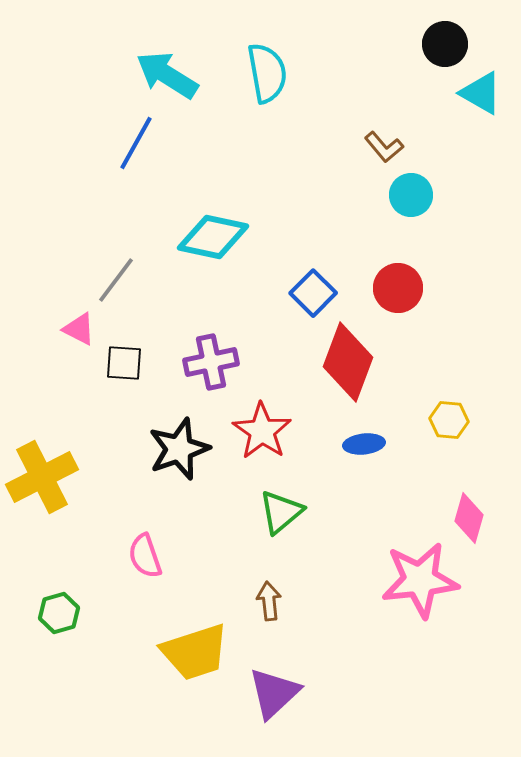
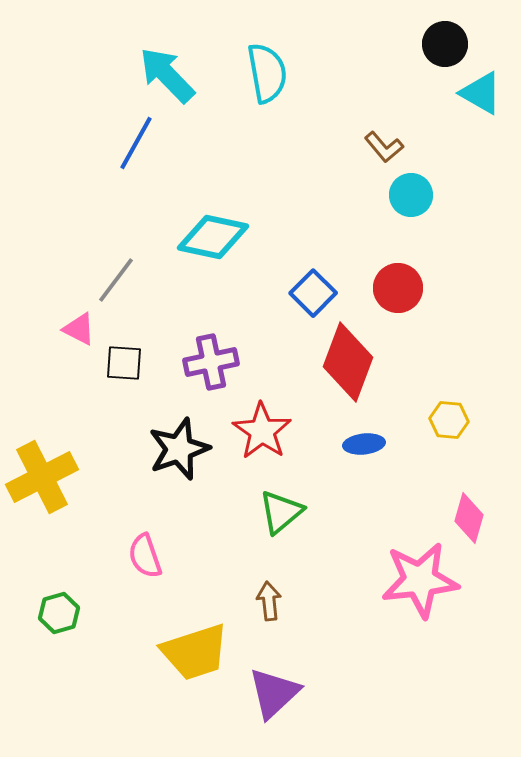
cyan arrow: rotated 14 degrees clockwise
